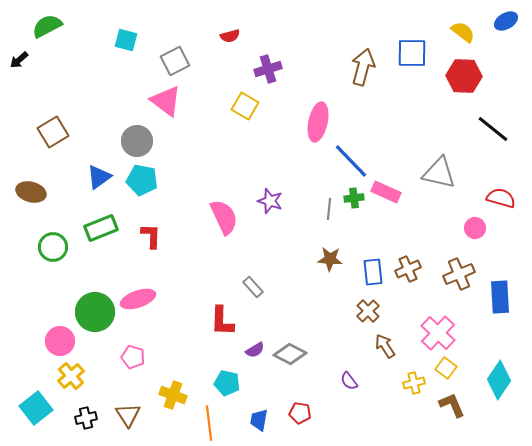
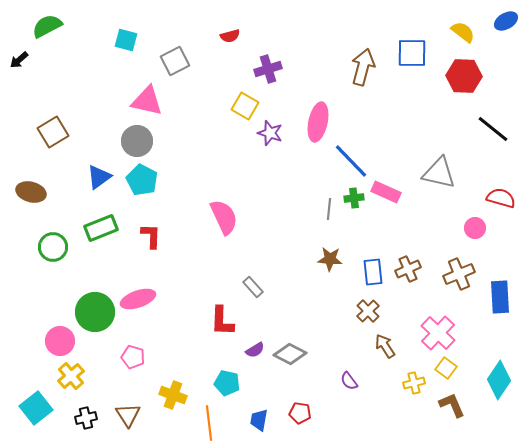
pink triangle at (166, 101): moved 19 px left; rotated 24 degrees counterclockwise
cyan pentagon at (142, 180): rotated 16 degrees clockwise
purple star at (270, 201): moved 68 px up
